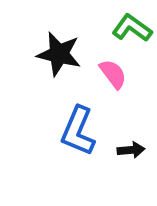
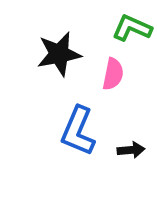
green L-shape: rotated 12 degrees counterclockwise
black star: rotated 24 degrees counterclockwise
pink semicircle: rotated 48 degrees clockwise
